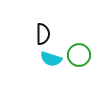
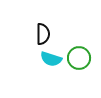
green circle: moved 3 px down
